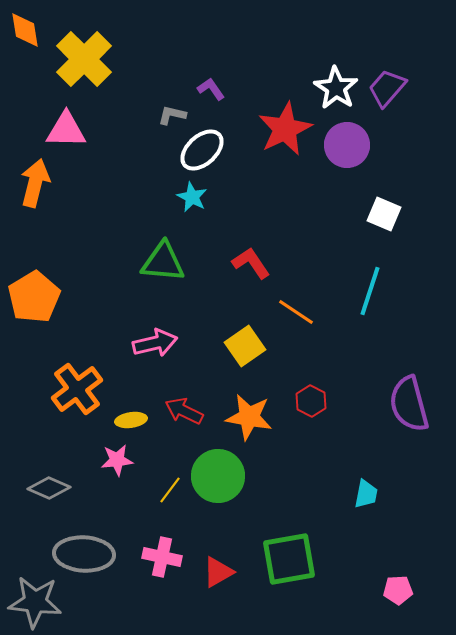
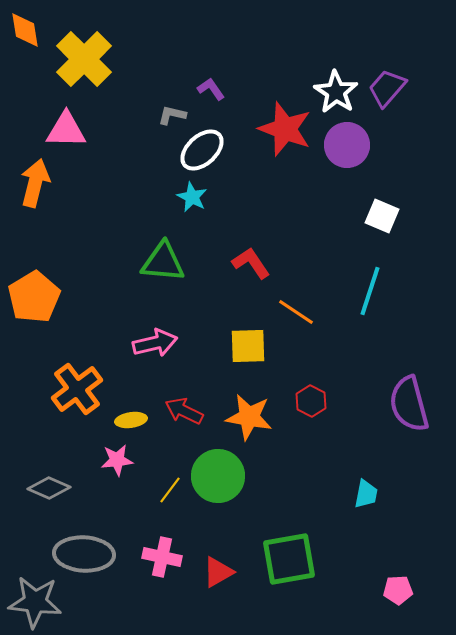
white star: moved 4 px down
red star: rotated 26 degrees counterclockwise
white square: moved 2 px left, 2 px down
yellow square: moved 3 px right; rotated 33 degrees clockwise
